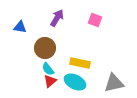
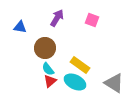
pink square: moved 3 px left
yellow rectangle: moved 2 px down; rotated 24 degrees clockwise
gray triangle: rotated 45 degrees clockwise
